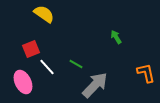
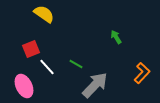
orange L-shape: moved 4 px left; rotated 55 degrees clockwise
pink ellipse: moved 1 px right, 4 px down
